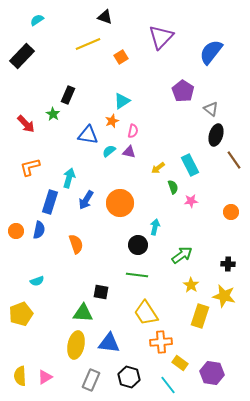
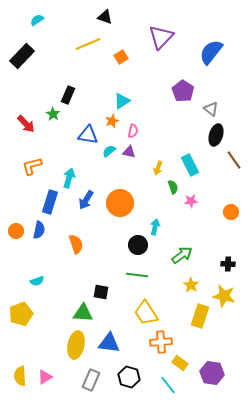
orange L-shape at (30, 167): moved 2 px right, 1 px up
yellow arrow at (158, 168): rotated 32 degrees counterclockwise
